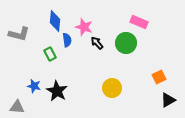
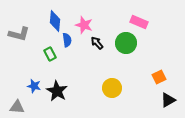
pink star: moved 2 px up
